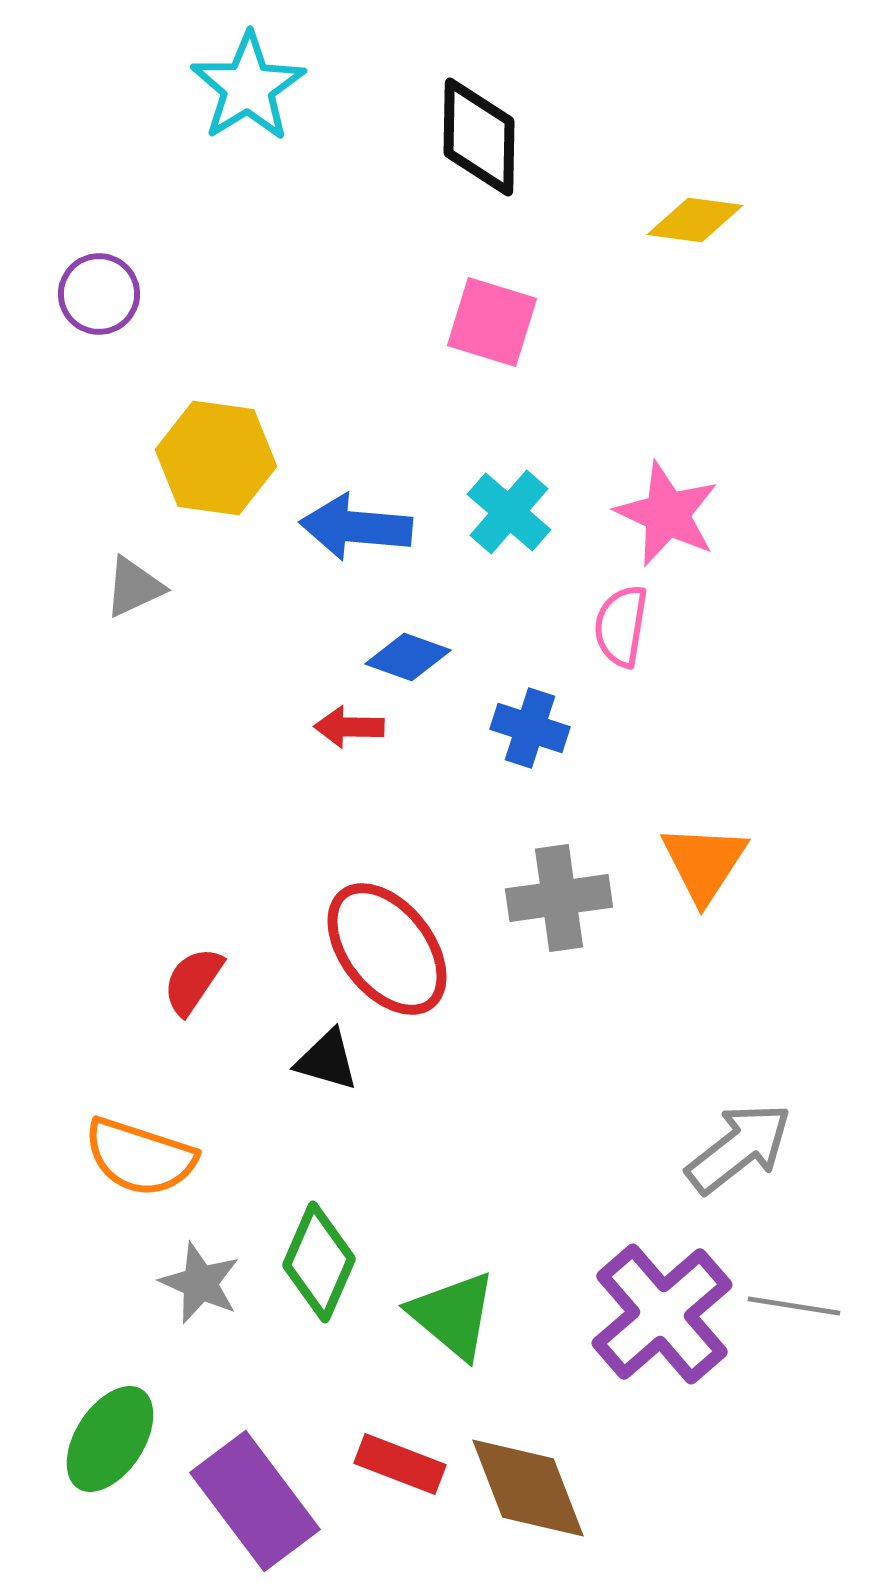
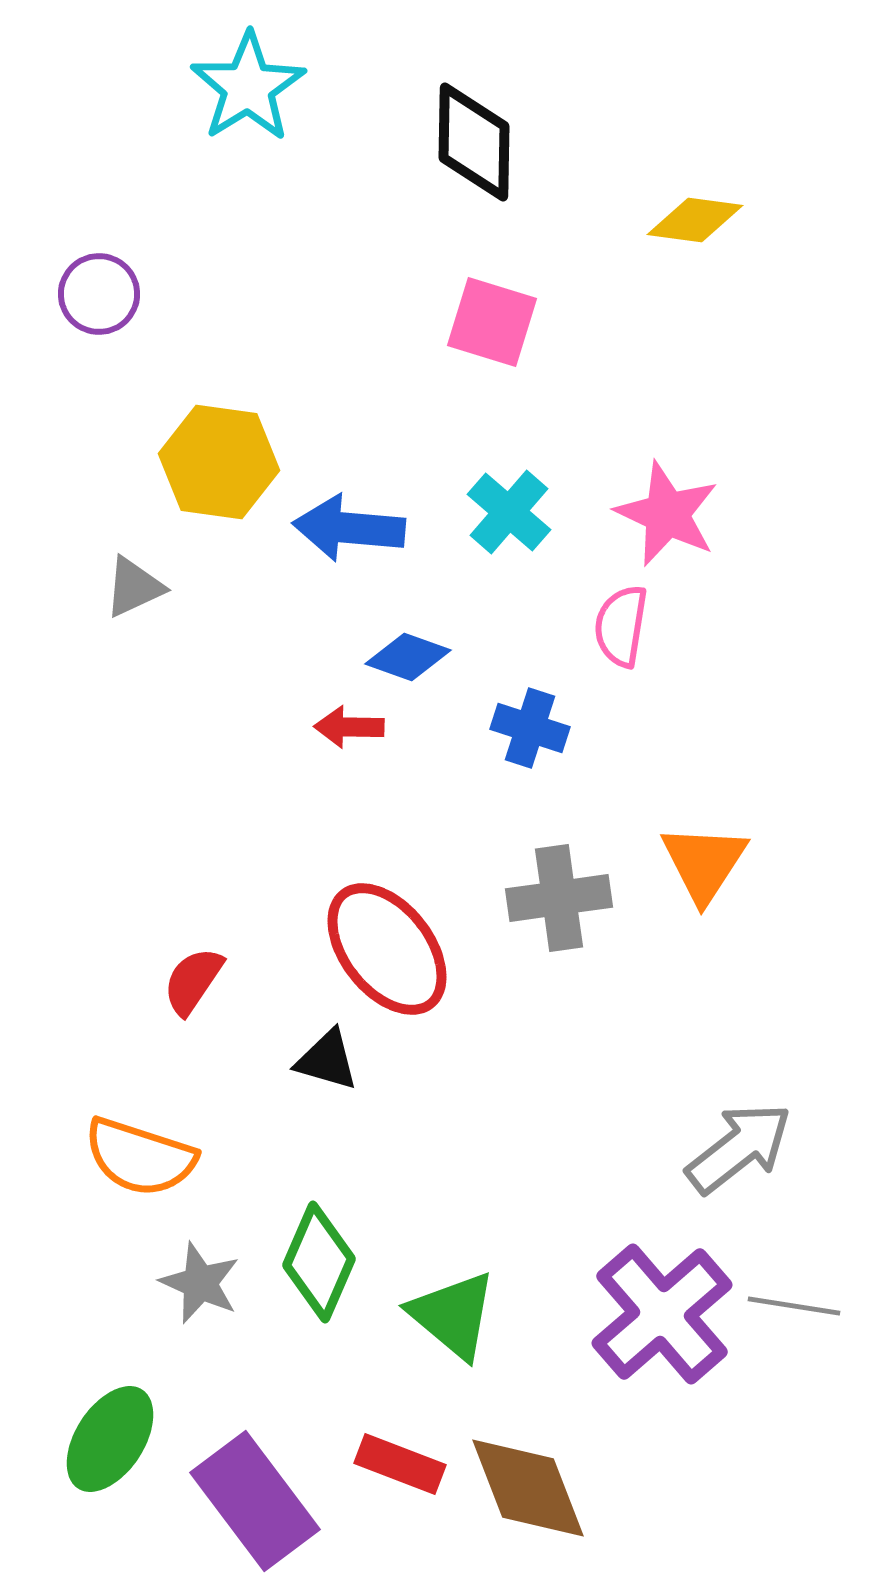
black diamond: moved 5 px left, 5 px down
yellow hexagon: moved 3 px right, 4 px down
blue arrow: moved 7 px left, 1 px down
